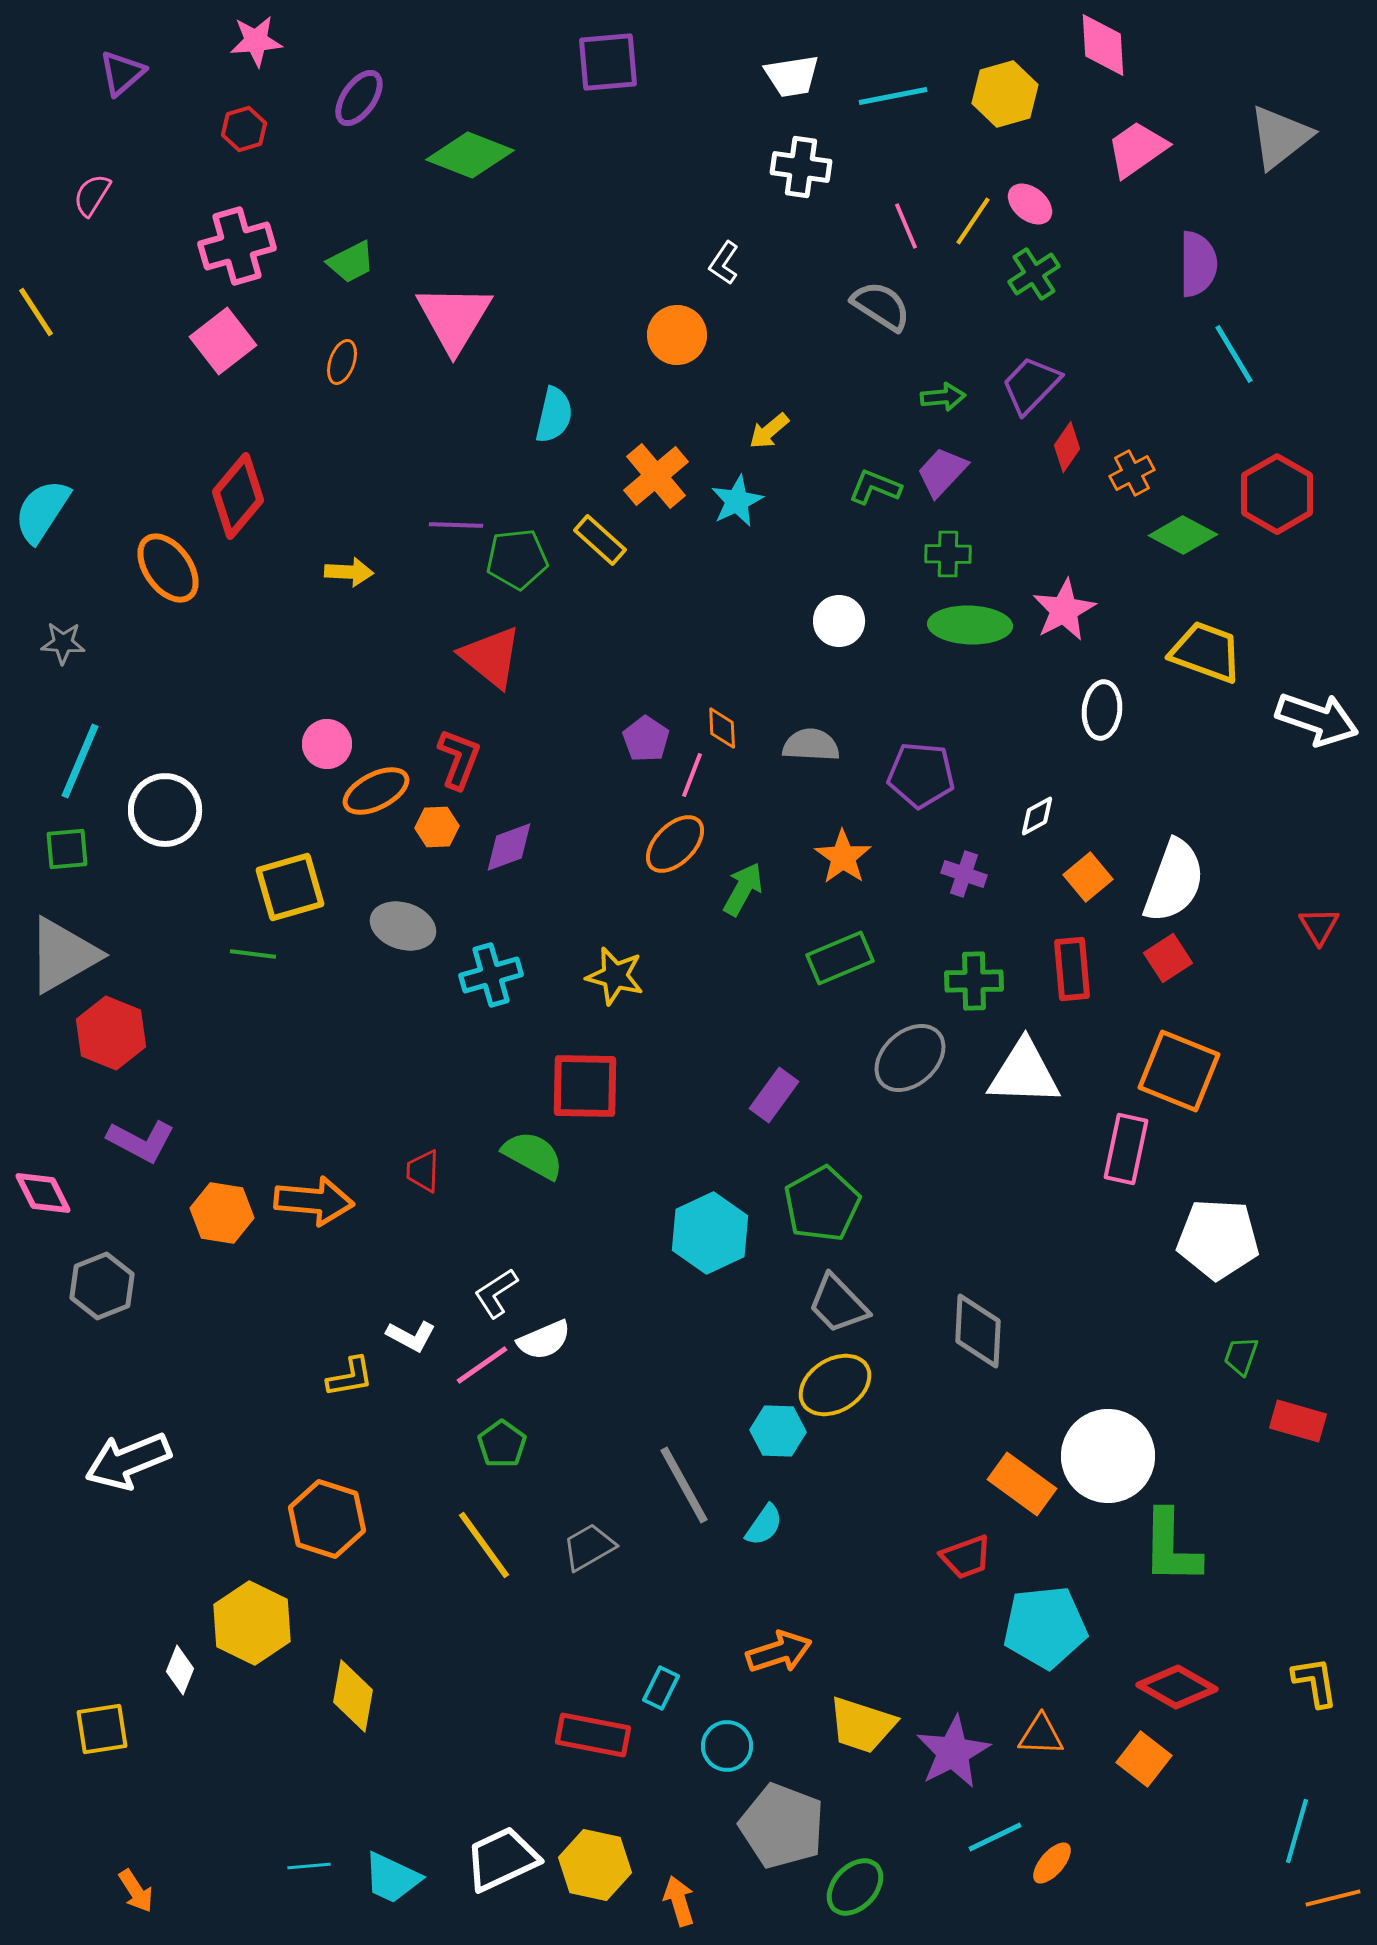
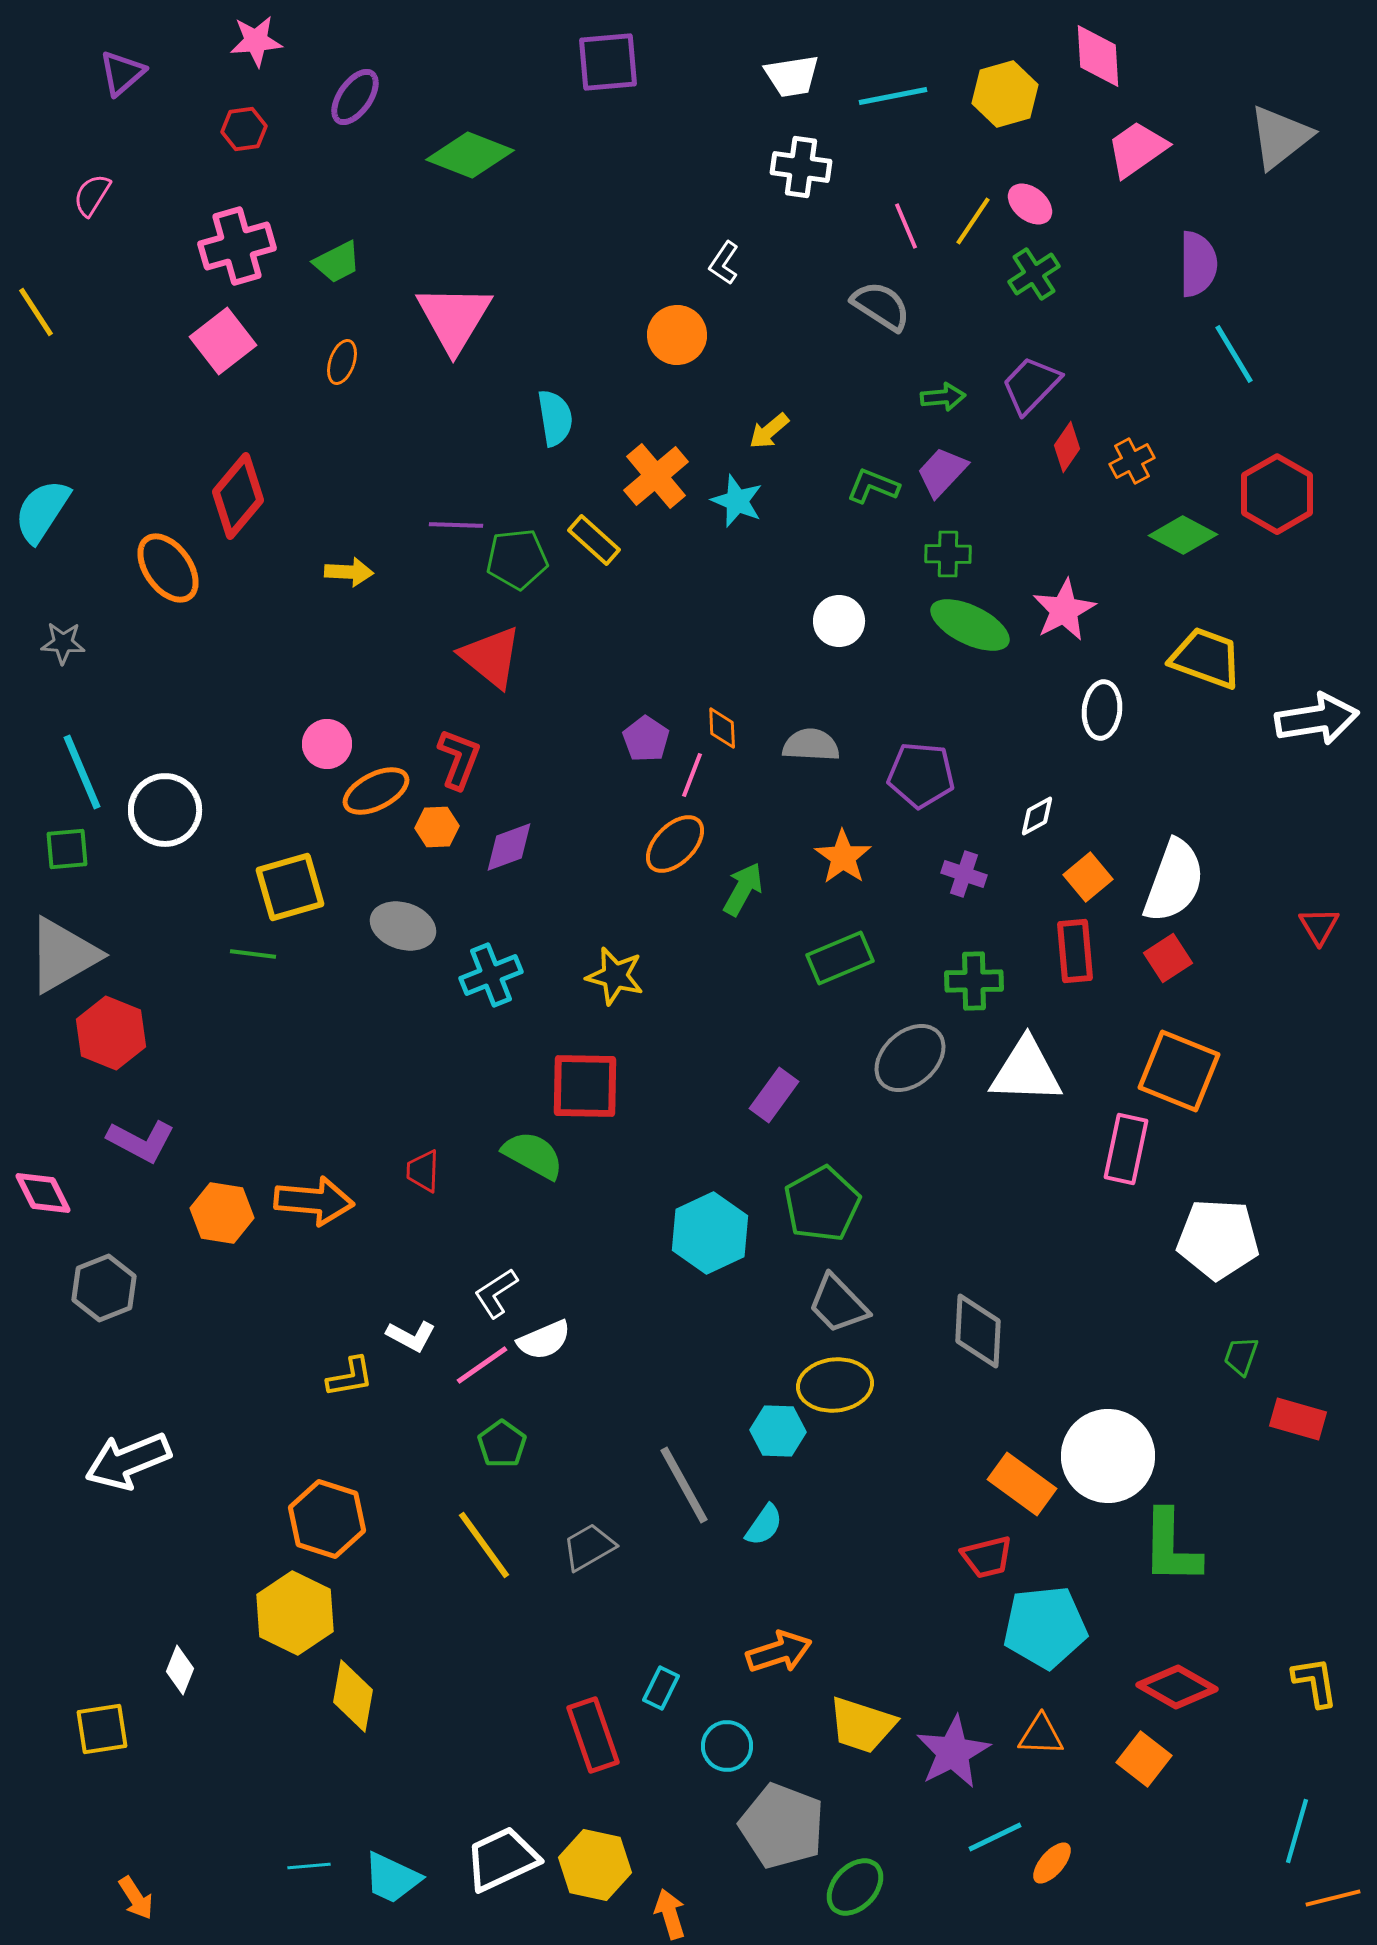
pink diamond at (1103, 45): moved 5 px left, 11 px down
purple ellipse at (359, 98): moved 4 px left, 1 px up
red hexagon at (244, 129): rotated 9 degrees clockwise
green trapezoid at (351, 262): moved 14 px left
cyan semicircle at (554, 415): moved 1 px right, 3 px down; rotated 22 degrees counterclockwise
orange cross at (1132, 473): moved 12 px up
green L-shape at (875, 487): moved 2 px left, 1 px up
cyan star at (737, 501): rotated 24 degrees counterclockwise
yellow rectangle at (600, 540): moved 6 px left
green ellipse at (970, 625): rotated 24 degrees clockwise
yellow trapezoid at (1206, 652): moved 6 px down
white arrow at (1317, 719): rotated 28 degrees counterclockwise
cyan line at (80, 761): moved 2 px right, 11 px down; rotated 46 degrees counterclockwise
red rectangle at (1072, 969): moved 3 px right, 18 px up
cyan cross at (491, 975): rotated 6 degrees counterclockwise
white triangle at (1024, 1073): moved 2 px right, 2 px up
gray hexagon at (102, 1286): moved 2 px right, 2 px down
yellow ellipse at (835, 1385): rotated 26 degrees clockwise
red rectangle at (1298, 1421): moved 2 px up
red trapezoid at (966, 1557): moved 21 px right; rotated 6 degrees clockwise
yellow hexagon at (252, 1623): moved 43 px right, 10 px up
red rectangle at (593, 1735): rotated 60 degrees clockwise
orange arrow at (136, 1891): moved 7 px down
orange arrow at (679, 1901): moved 9 px left, 13 px down
